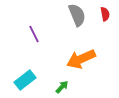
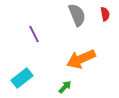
cyan rectangle: moved 3 px left, 2 px up
green arrow: moved 3 px right
